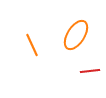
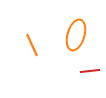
orange ellipse: rotated 16 degrees counterclockwise
